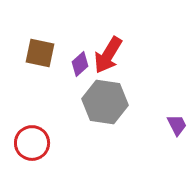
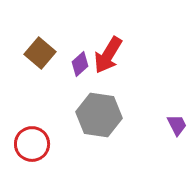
brown square: rotated 28 degrees clockwise
gray hexagon: moved 6 px left, 13 px down
red circle: moved 1 px down
